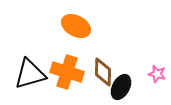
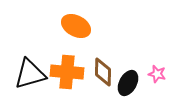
orange cross: rotated 12 degrees counterclockwise
black ellipse: moved 7 px right, 4 px up
